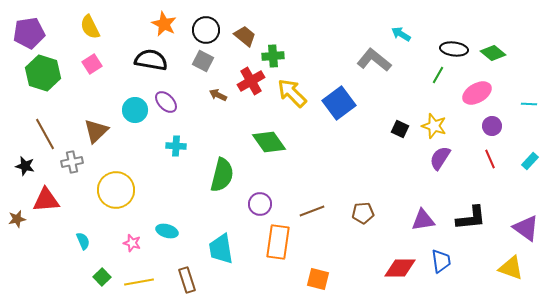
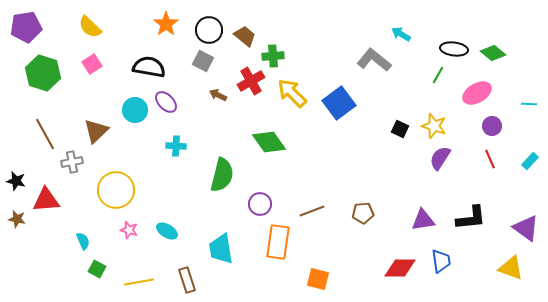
orange star at (164, 24): moved 2 px right; rotated 10 degrees clockwise
yellow semicircle at (90, 27): rotated 20 degrees counterclockwise
black circle at (206, 30): moved 3 px right
purple pentagon at (29, 33): moved 3 px left, 6 px up
black semicircle at (151, 60): moved 2 px left, 7 px down
black star at (25, 166): moved 9 px left, 15 px down
brown star at (17, 219): rotated 24 degrees clockwise
cyan ellipse at (167, 231): rotated 15 degrees clockwise
pink star at (132, 243): moved 3 px left, 13 px up
green square at (102, 277): moved 5 px left, 8 px up; rotated 18 degrees counterclockwise
